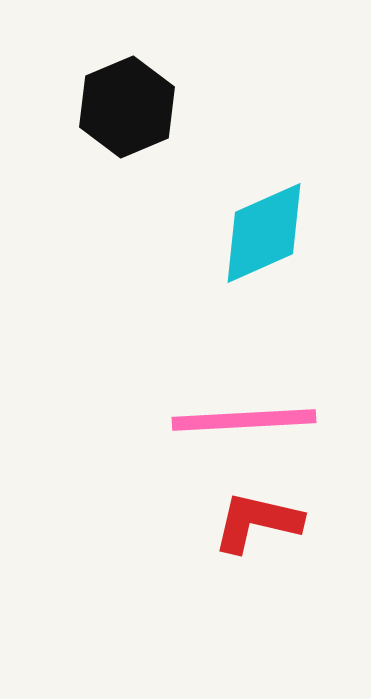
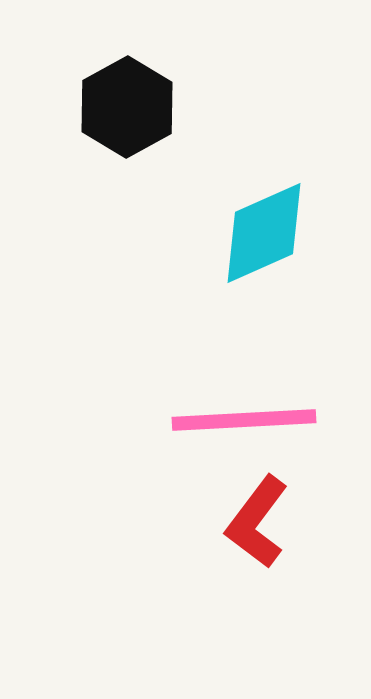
black hexagon: rotated 6 degrees counterclockwise
red L-shape: rotated 66 degrees counterclockwise
